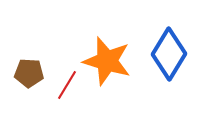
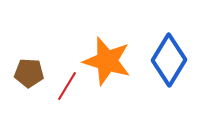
blue diamond: moved 6 px down
red line: moved 1 px down
